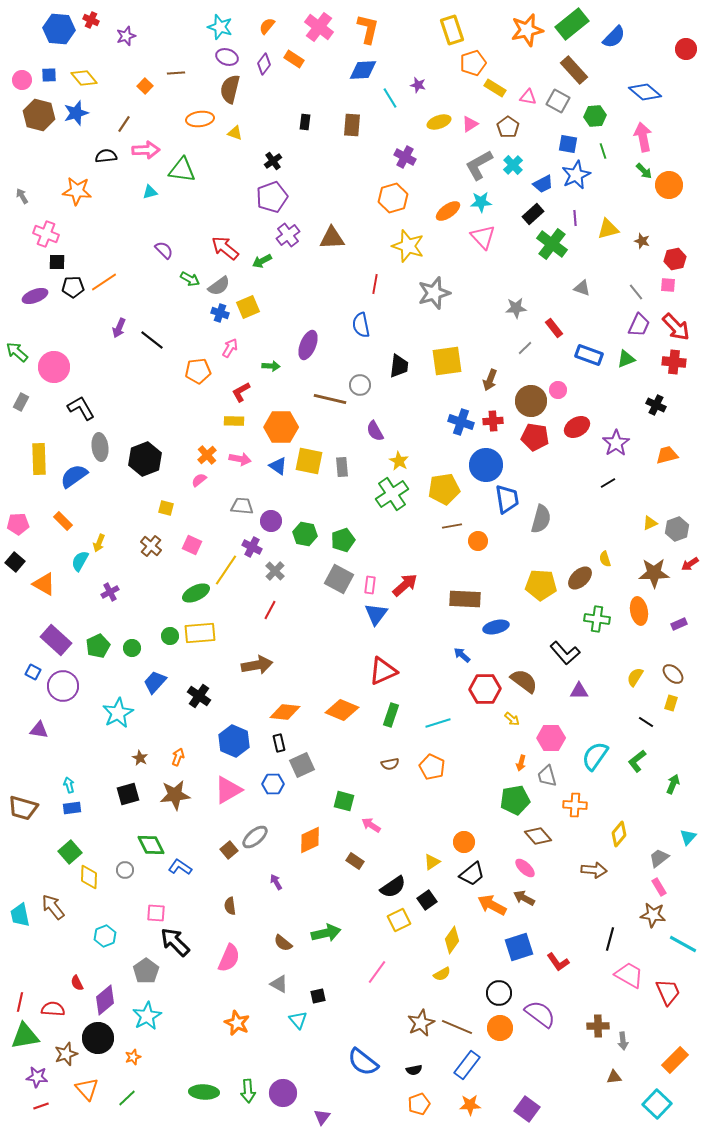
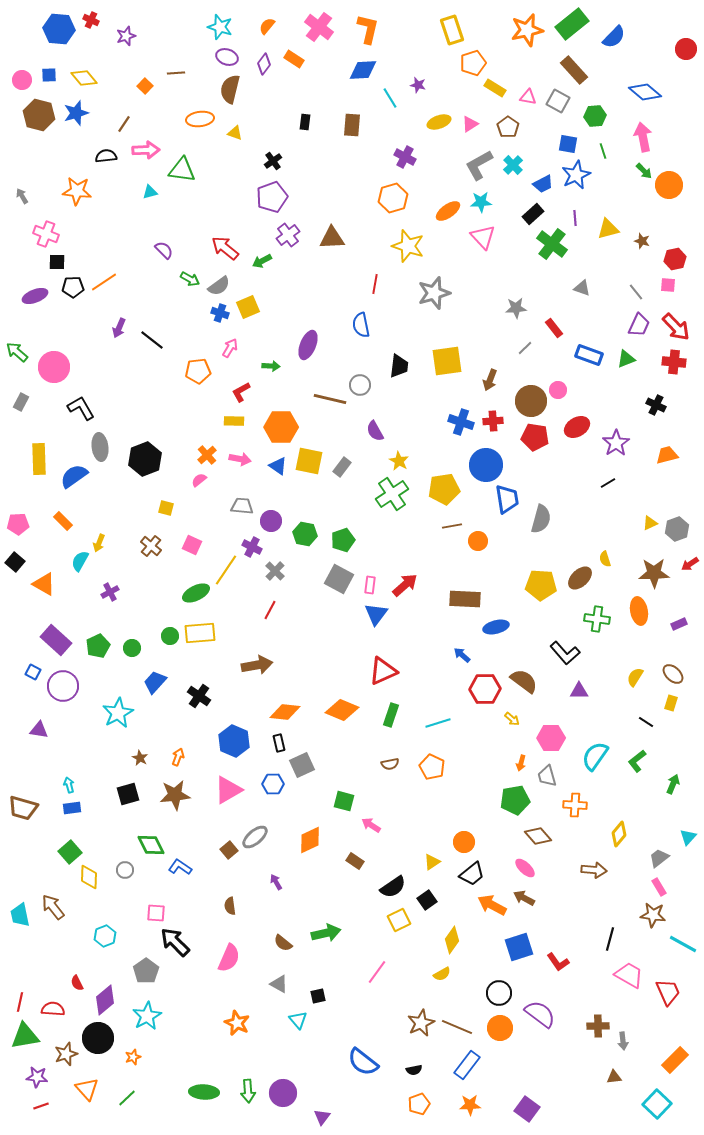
gray rectangle at (342, 467): rotated 42 degrees clockwise
